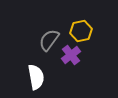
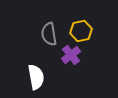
gray semicircle: moved 6 px up; rotated 45 degrees counterclockwise
